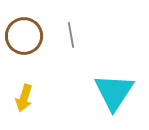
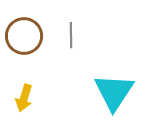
gray line: rotated 10 degrees clockwise
